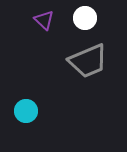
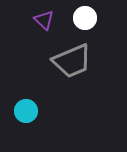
gray trapezoid: moved 16 px left
